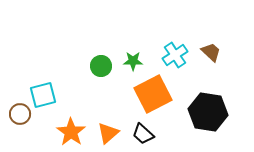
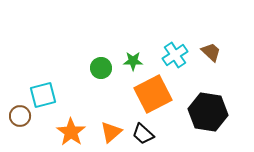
green circle: moved 2 px down
brown circle: moved 2 px down
orange triangle: moved 3 px right, 1 px up
